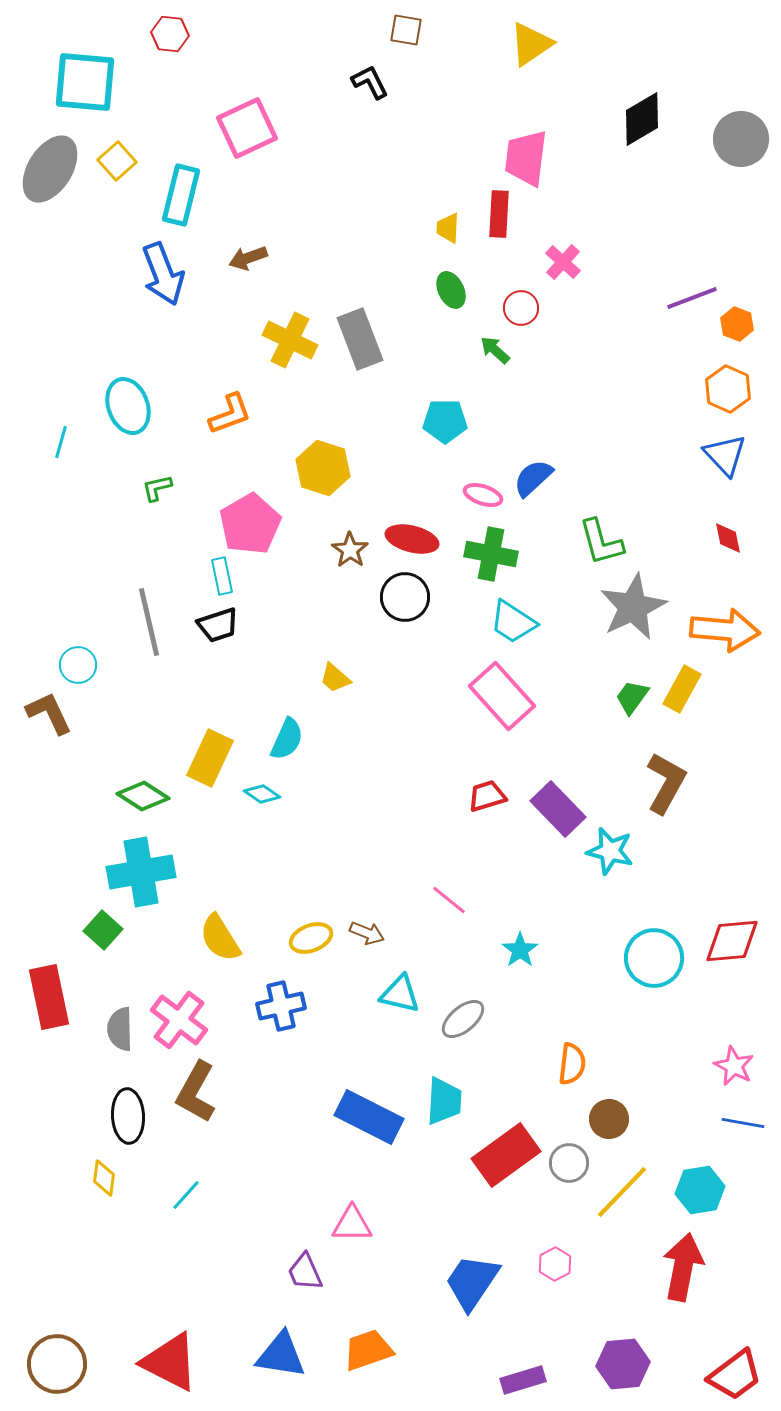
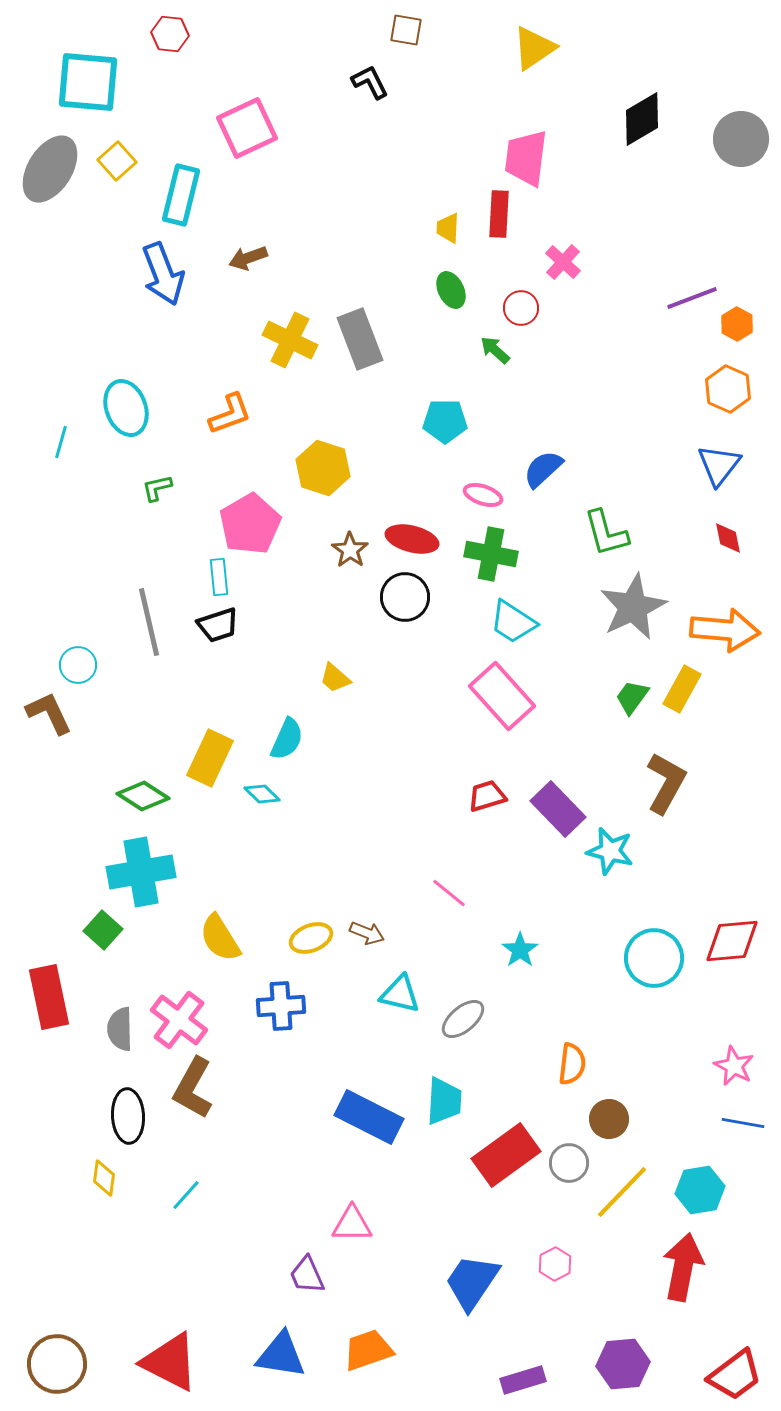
yellow triangle at (531, 44): moved 3 px right, 4 px down
cyan square at (85, 82): moved 3 px right
orange hexagon at (737, 324): rotated 8 degrees clockwise
cyan ellipse at (128, 406): moved 2 px left, 2 px down
blue triangle at (725, 455): moved 6 px left, 10 px down; rotated 21 degrees clockwise
blue semicircle at (533, 478): moved 10 px right, 9 px up
green L-shape at (601, 542): moved 5 px right, 9 px up
cyan rectangle at (222, 576): moved 3 px left, 1 px down; rotated 6 degrees clockwise
cyan diamond at (262, 794): rotated 9 degrees clockwise
pink line at (449, 900): moved 7 px up
blue cross at (281, 1006): rotated 9 degrees clockwise
brown L-shape at (196, 1092): moved 3 px left, 4 px up
purple trapezoid at (305, 1272): moved 2 px right, 3 px down
